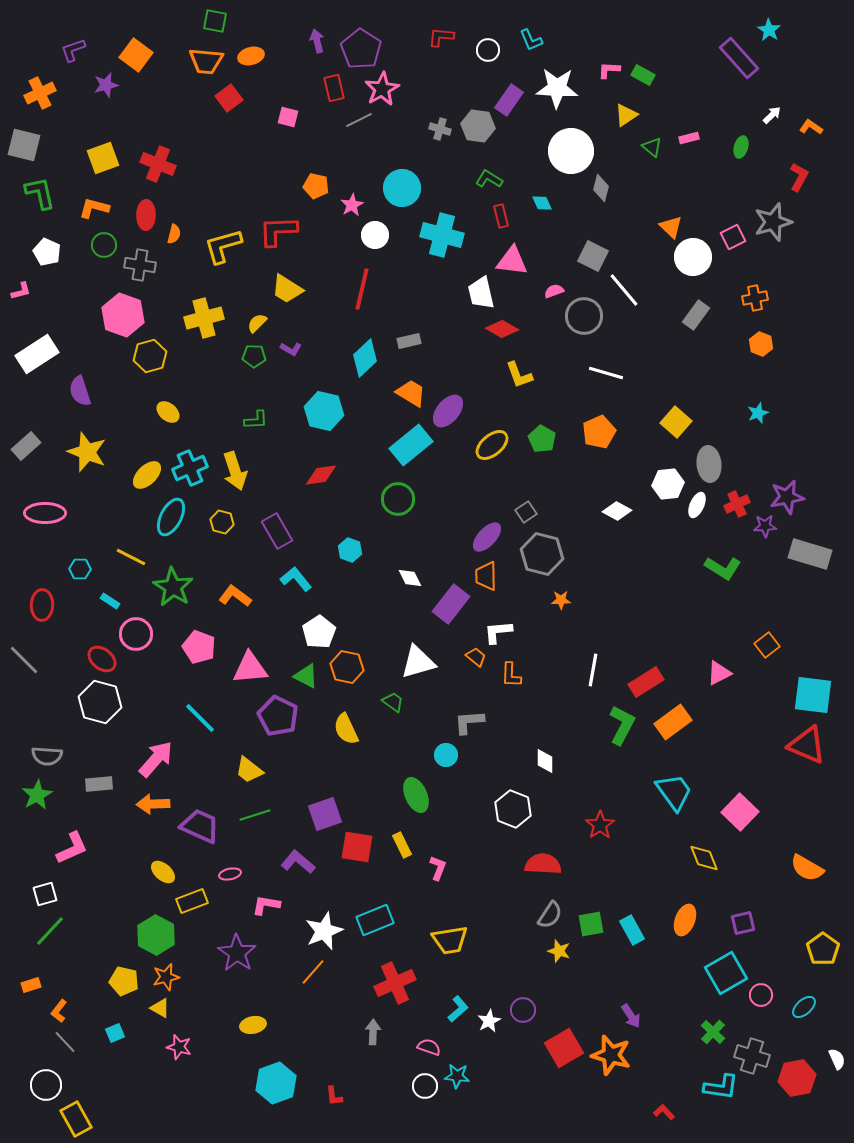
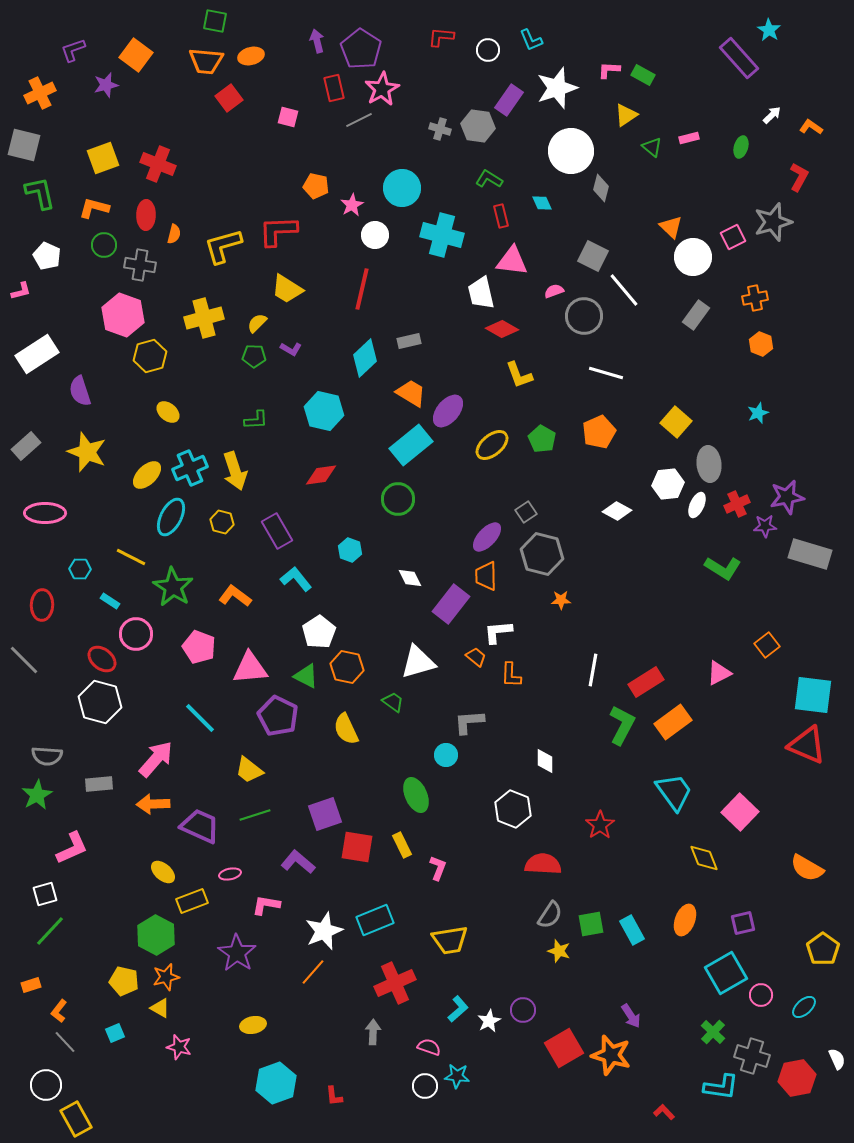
white star at (557, 88): rotated 21 degrees counterclockwise
white pentagon at (47, 252): moved 4 px down
